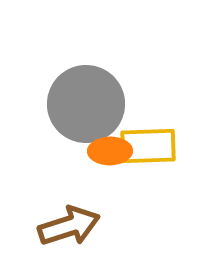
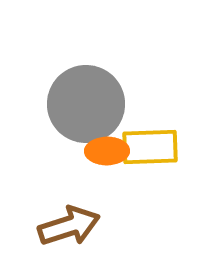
yellow rectangle: moved 2 px right, 1 px down
orange ellipse: moved 3 px left
